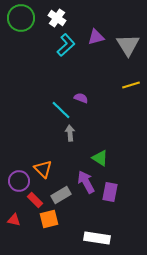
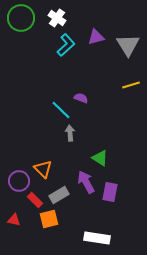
gray rectangle: moved 2 px left
